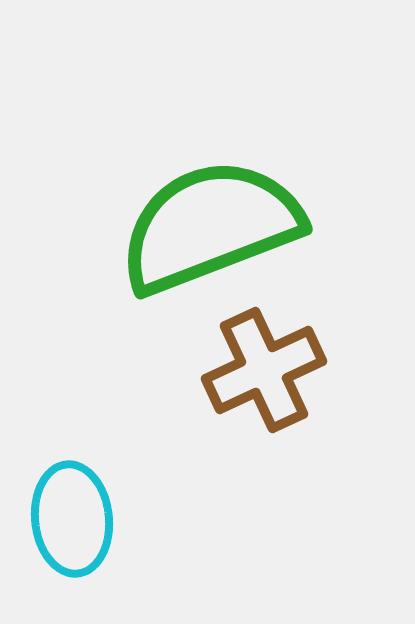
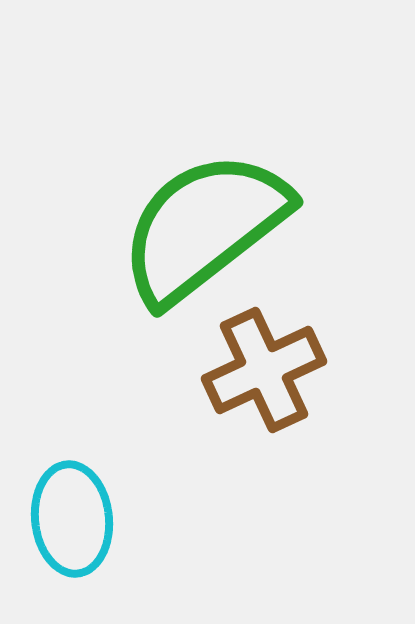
green semicircle: moved 6 px left, 1 px down; rotated 17 degrees counterclockwise
